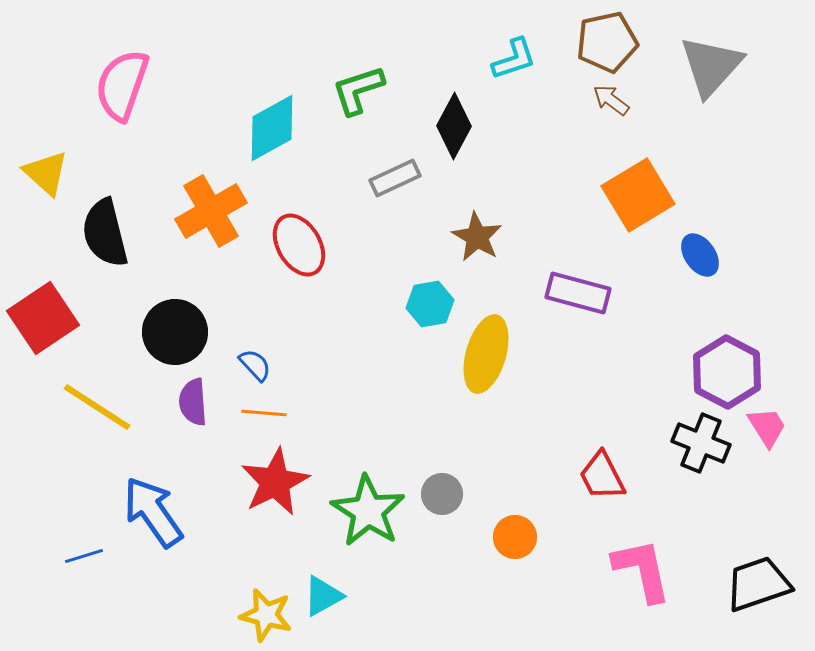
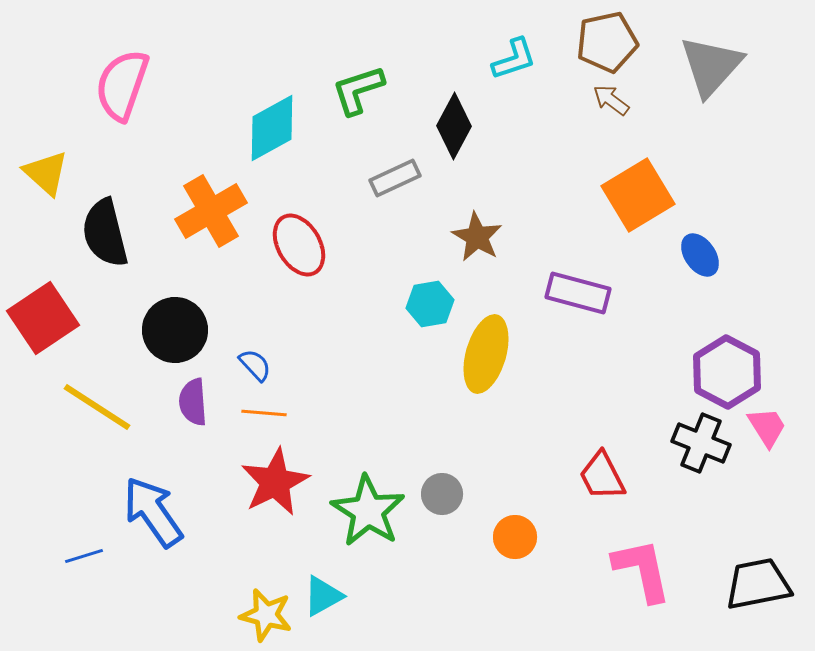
black circle: moved 2 px up
black trapezoid: rotated 8 degrees clockwise
